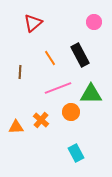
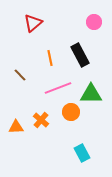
orange line: rotated 21 degrees clockwise
brown line: moved 3 px down; rotated 48 degrees counterclockwise
cyan rectangle: moved 6 px right
